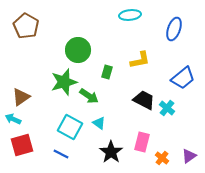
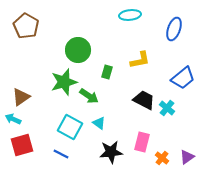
black star: rotated 30 degrees clockwise
purple triangle: moved 2 px left, 1 px down
